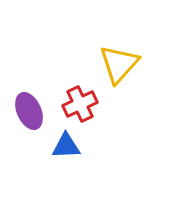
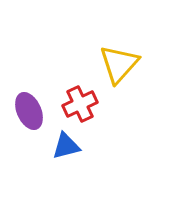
blue triangle: rotated 12 degrees counterclockwise
